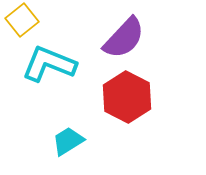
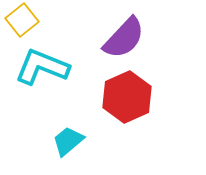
cyan L-shape: moved 7 px left, 3 px down
red hexagon: rotated 9 degrees clockwise
cyan trapezoid: rotated 8 degrees counterclockwise
